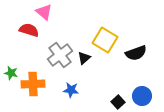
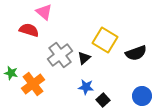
orange cross: rotated 35 degrees counterclockwise
blue star: moved 15 px right, 3 px up
black square: moved 15 px left, 2 px up
